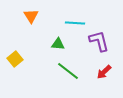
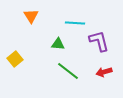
red arrow: rotated 28 degrees clockwise
